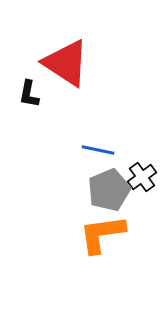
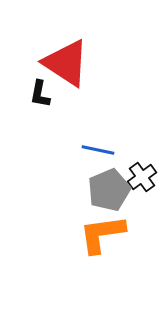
black L-shape: moved 11 px right
